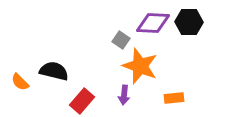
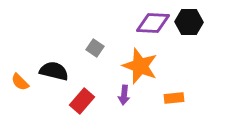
gray square: moved 26 px left, 8 px down
